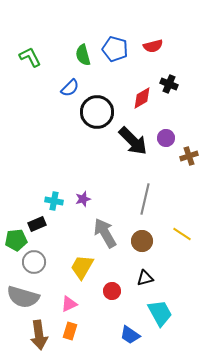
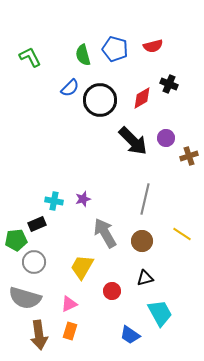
black circle: moved 3 px right, 12 px up
gray semicircle: moved 2 px right, 1 px down
